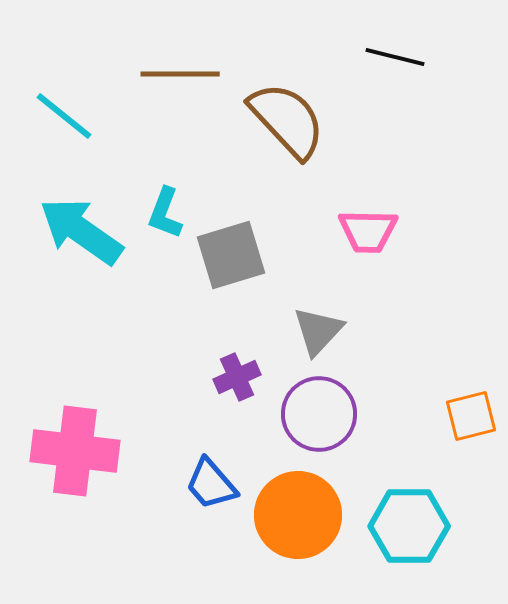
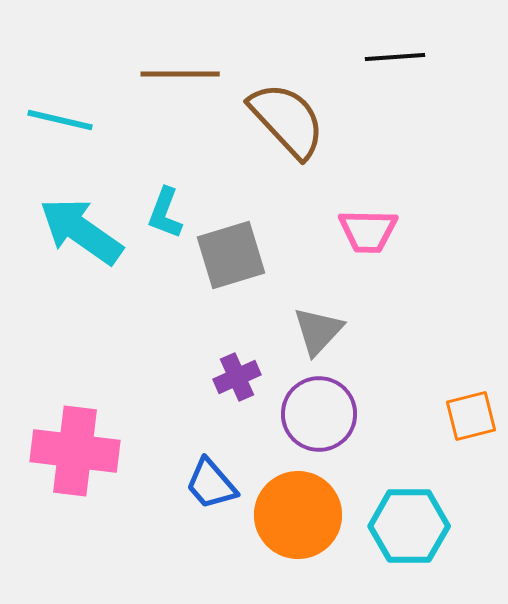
black line: rotated 18 degrees counterclockwise
cyan line: moved 4 px left, 4 px down; rotated 26 degrees counterclockwise
